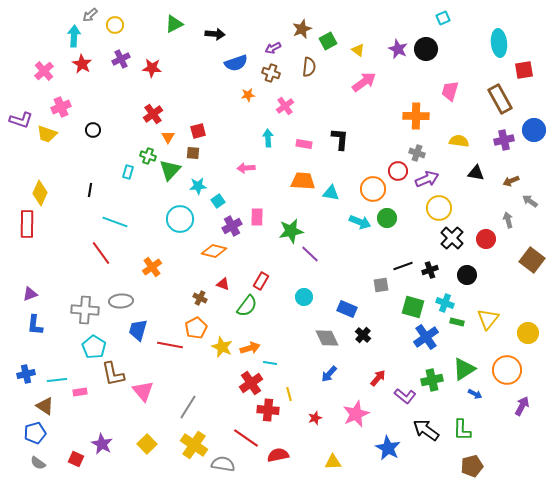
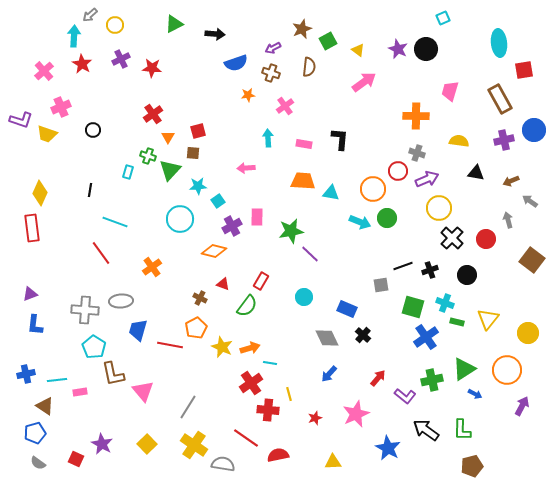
red rectangle at (27, 224): moved 5 px right, 4 px down; rotated 8 degrees counterclockwise
